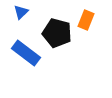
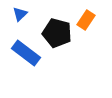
blue triangle: moved 1 px left, 2 px down
orange rectangle: rotated 12 degrees clockwise
